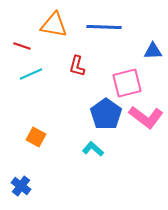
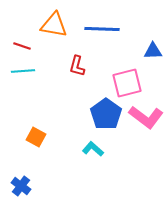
blue line: moved 2 px left, 2 px down
cyan line: moved 8 px left, 3 px up; rotated 20 degrees clockwise
